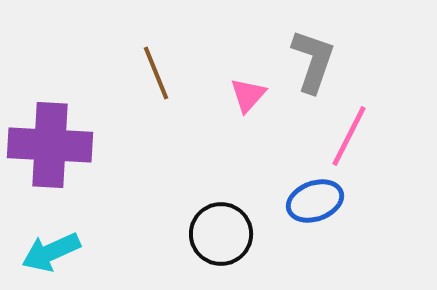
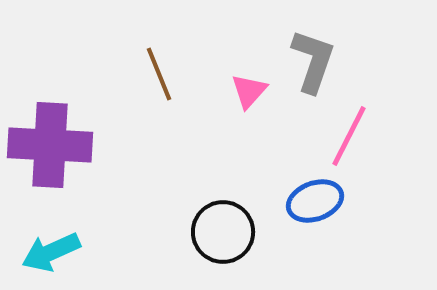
brown line: moved 3 px right, 1 px down
pink triangle: moved 1 px right, 4 px up
black circle: moved 2 px right, 2 px up
